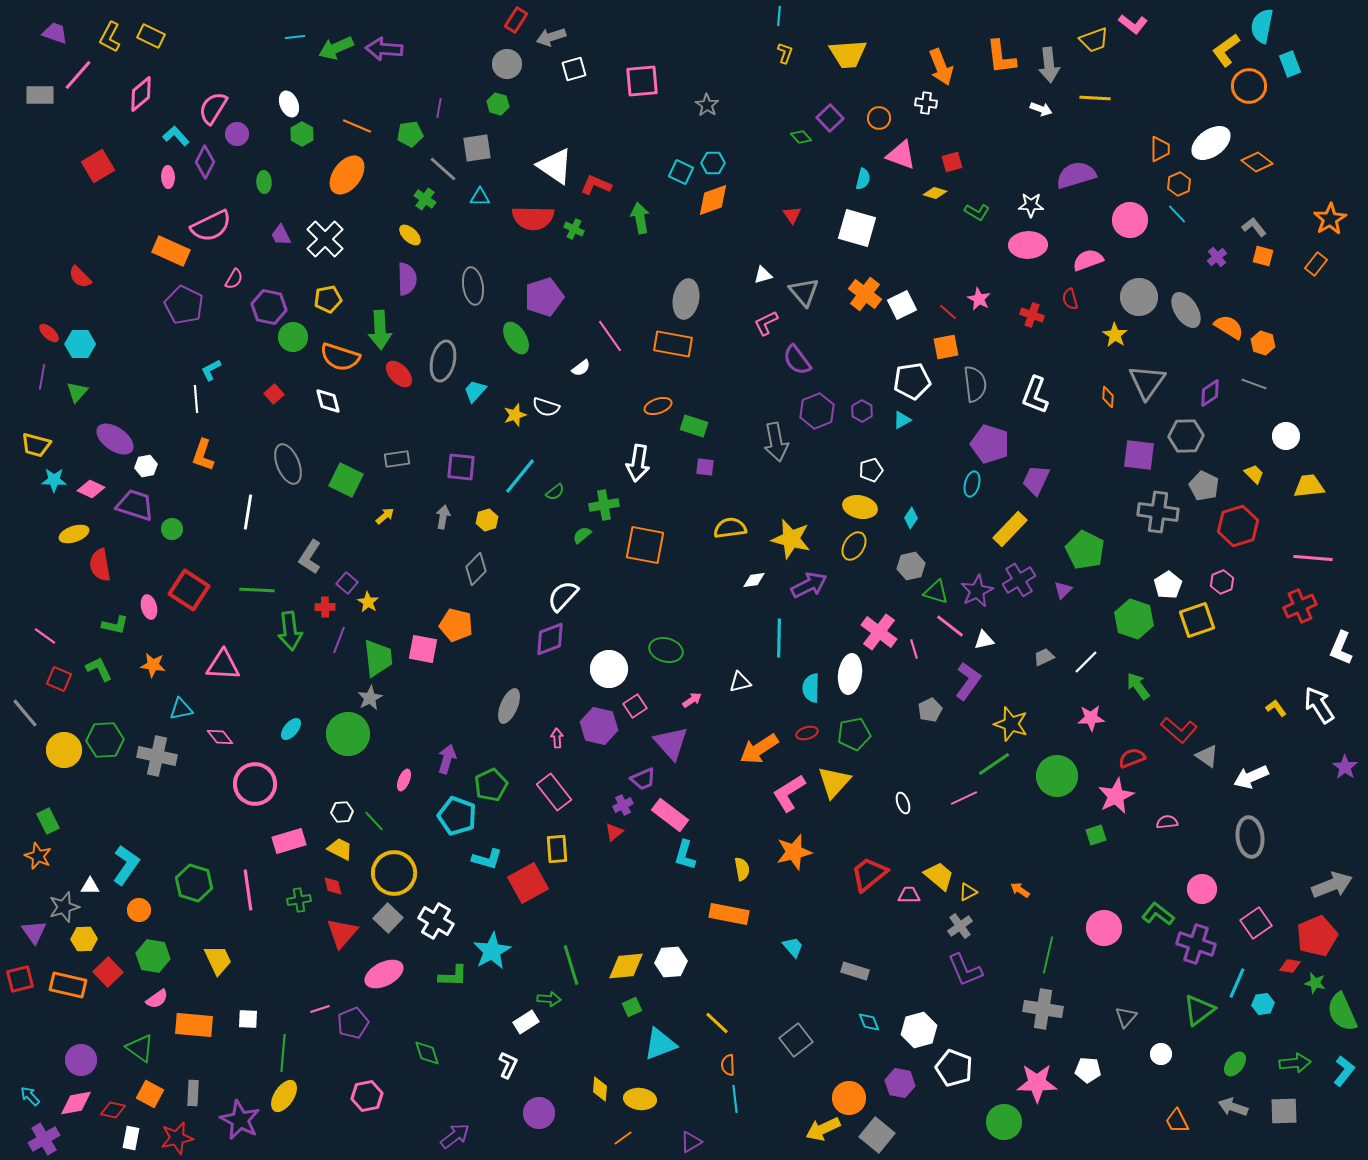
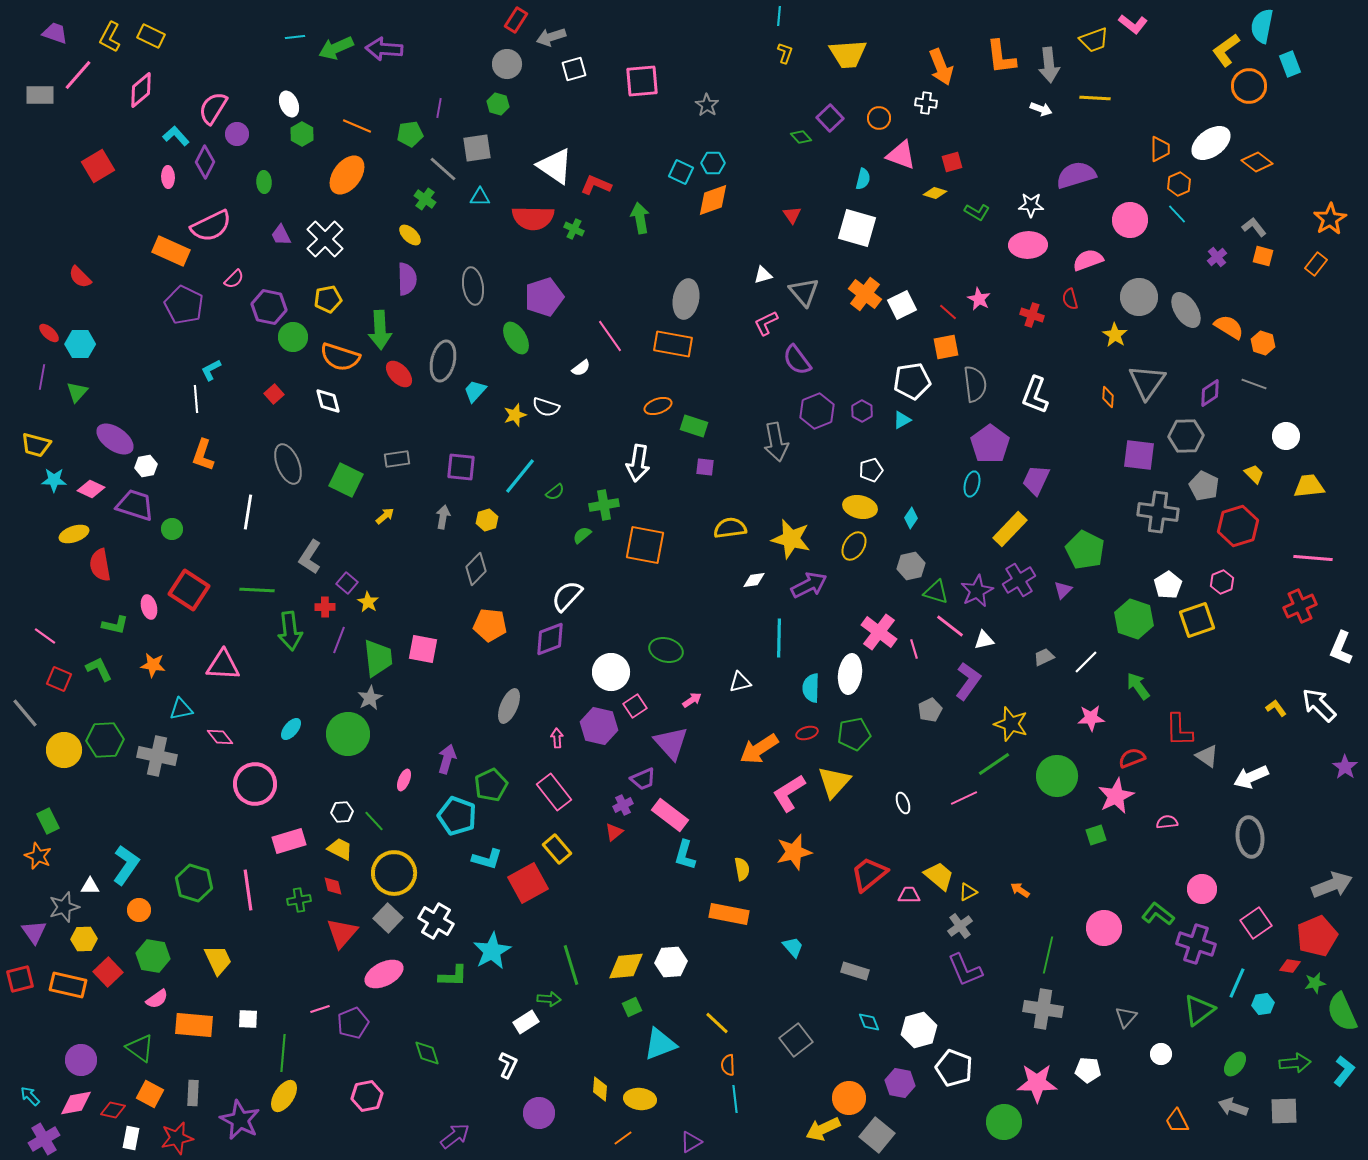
pink diamond at (141, 94): moved 4 px up
pink semicircle at (234, 279): rotated 15 degrees clockwise
purple pentagon at (990, 444): rotated 18 degrees clockwise
white semicircle at (563, 596): moved 4 px right
orange pentagon at (456, 625): moved 34 px right; rotated 8 degrees counterclockwise
white circle at (609, 669): moved 2 px right, 3 px down
white arrow at (1319, 705): rotated 12 degrees counterclockwise
red L-shape at (1179, 730): rotated 48 degrees clockwise
yellow rectangle at (557, 849): rotated 36 degrees counterclockwise
green star at (1315, 983): rotated 25 degrees counterclockwise
